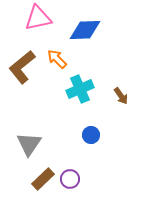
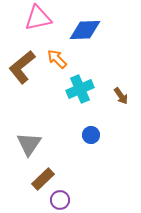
purple circle: moved 10 px left, 21 px down
